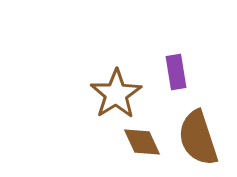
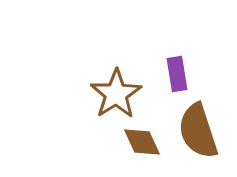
purple rectangle: moved 1 px right, 2 px down
brown semicircle: moved 7 px up
